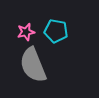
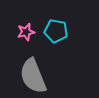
gray semicircle: moved 11 px down
